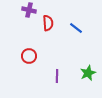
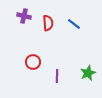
purple cross: moved 5 px left, 6 px down
blue line: moved 2 px left, 4 px up
red circle: moved 4 px right, 6 px down
